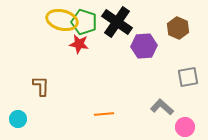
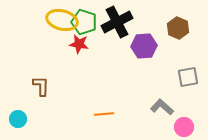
black cross: rotated 28 degrees clockwise
pink circle: moved 1 px left
